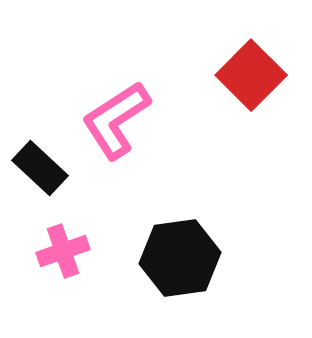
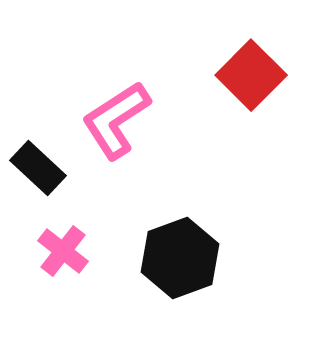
black rectangle: moved 2 px left
pink cross: rotated 33 degrees counterclockwise
black hexagon: rotated 12 degrees counterclockwise
